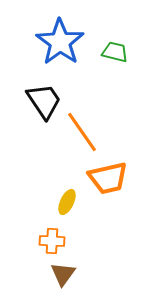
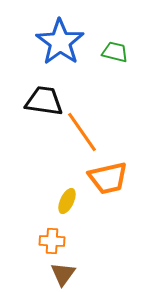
black trapezoid: rotated 48 degrees counterclockwise
yellow ellipse: moved 1 px up
